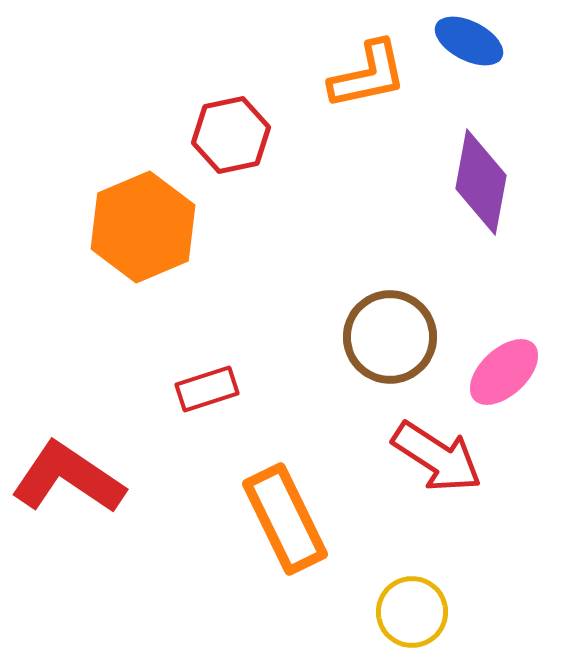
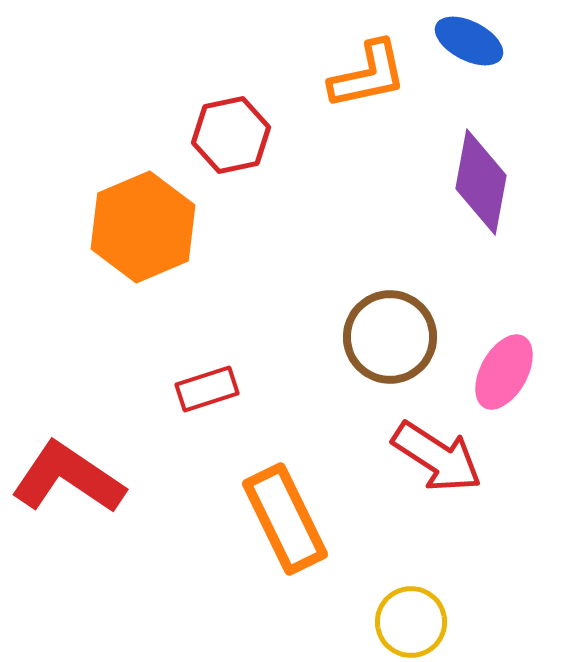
pink ellipse: rotated 18 degrees counterclockwise
yellow circle: moved 1 px left, 10 px down
